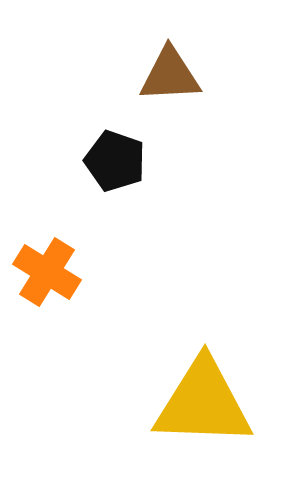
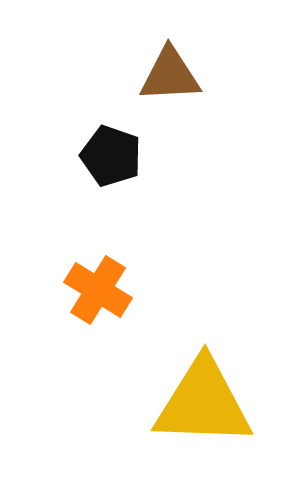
black pentagon: moved 4 px left, 5 px up
orange cross: moved 51 px right, 18 px down
